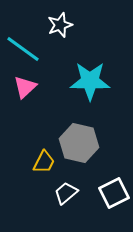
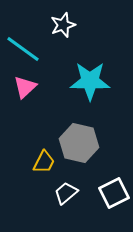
white star: moved 3 px right
